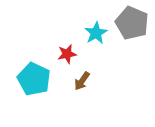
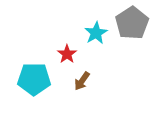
gray pentagon: rotated 16 degrees clockwise
red star: rotated 24 degrees counterclockwise
cyan pentagon: rotated 24 degrees counterclockwise
